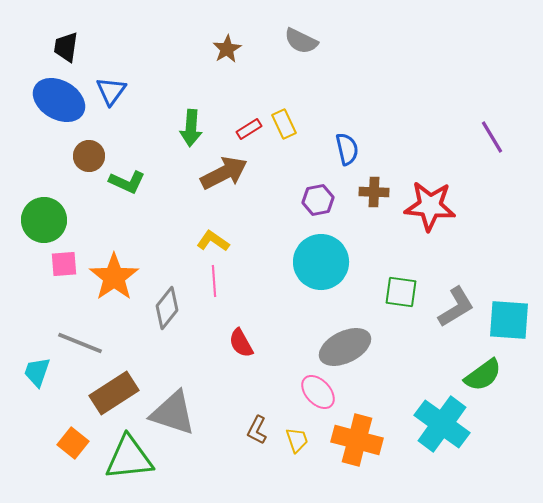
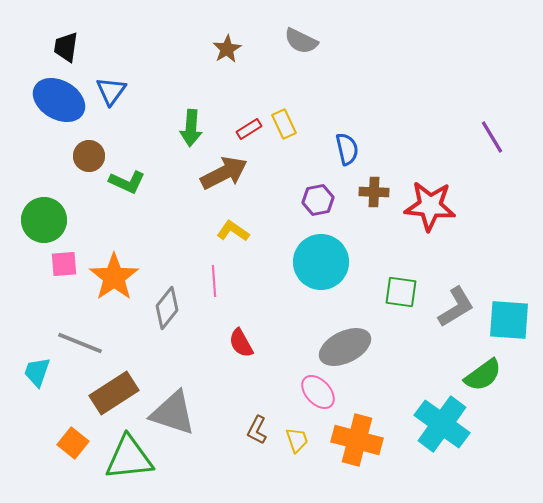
yellow L-shape: moved 20 px right, 10 px up
